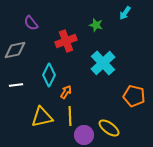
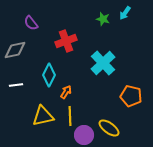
green star: moved 7 px right, 6 px up
orange pentagon: moved 3 px left
yellow triangle: moved 1 px right, 1 px up
